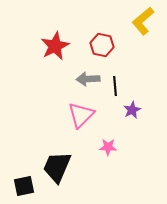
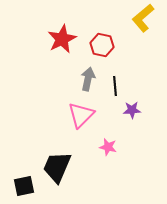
yellow L-shape: moved 3 px up
red star: moved 7 px right, 7 px up
gray arrow: rotated 105 degrees clockwise
purple star: rotated 24 degrees clockwise
pink star: rotated 12 degrees clockwise
